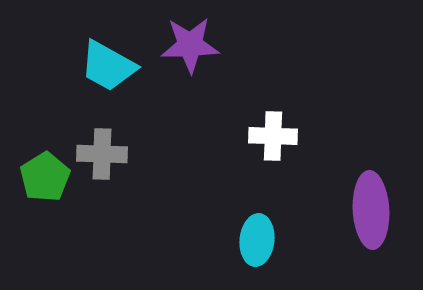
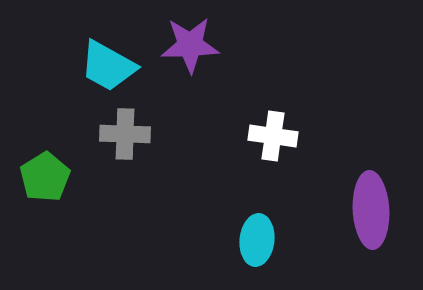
white cross: rotated 6 degrees clockwise
gray cross: moved 23 px right, 20 px up
